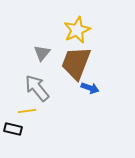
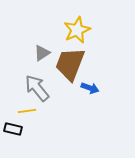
gray triangle: rotated 18 degrees clockwise
brown trapezoid: moved 6 px left, 1 px down
